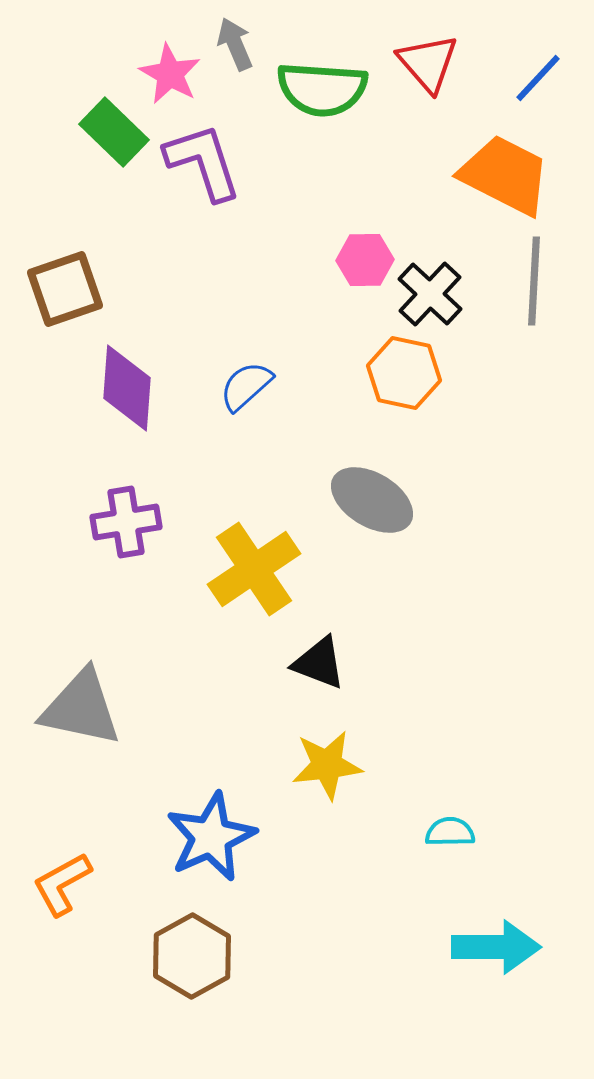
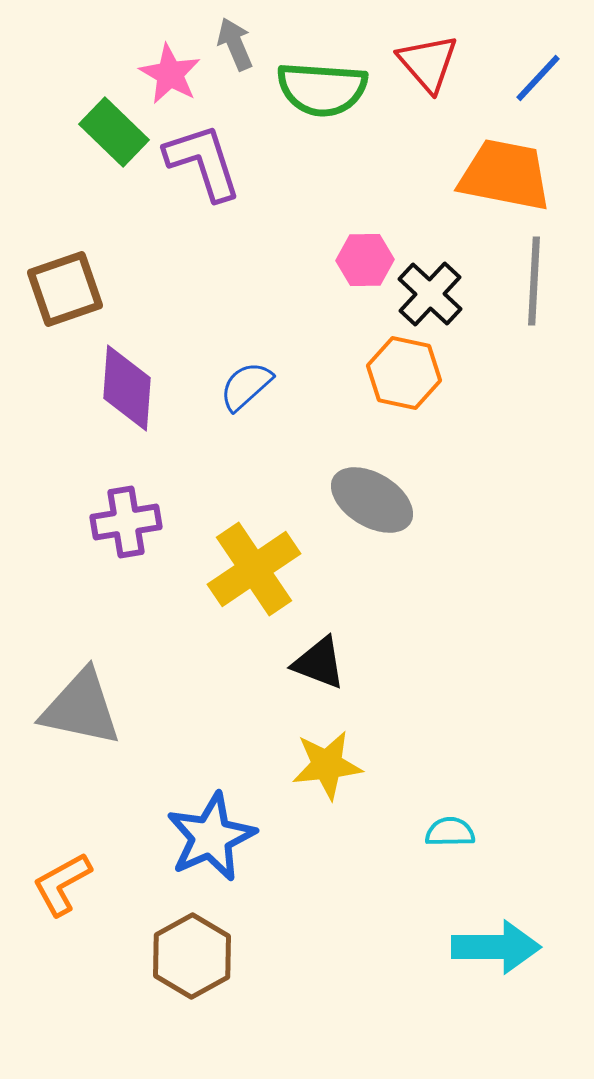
orange trapezoid: rotated 16 degrees counterclockwise
